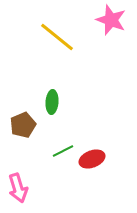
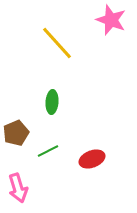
yellow line: moved 6 px down; rotated 9 degrees clockwise
brown pentagon: moved 7 px left, 8 px down
green line: moved 15 px left
